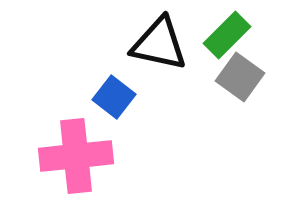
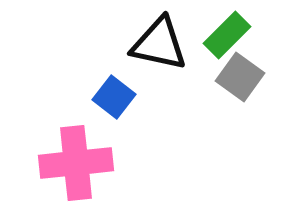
pink cross: moved 7 px down
